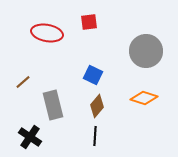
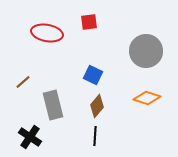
orange diamond: moved 3 px right
